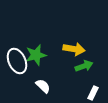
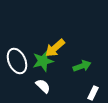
yellow arrow: moved 19 px left, 1 px up; rotated 130 degrees clockwise
green star: moved 7 px right, 6 px down
green arrow: moved 2 px left
